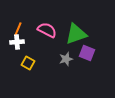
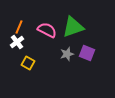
orange line: moved 1 px right, 2 px up
green triangle: moved 3 px left, 7 px up
white cross: rotated 32 degrees counterclockwise
gray star: moved 1 px right, 5 px up
